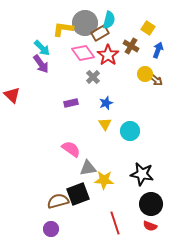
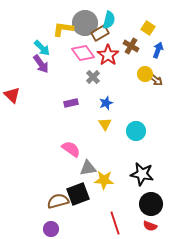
cyan circle: moved 6 px right
